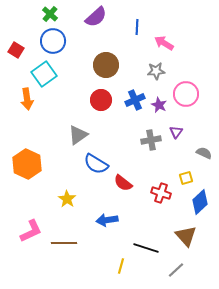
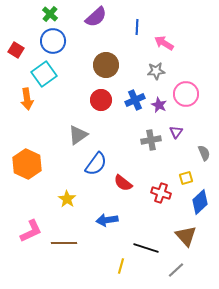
gray semicircle: rotated 42 degrees clockwise
blue semicircle: rotated 85 degrees counterclockwise
